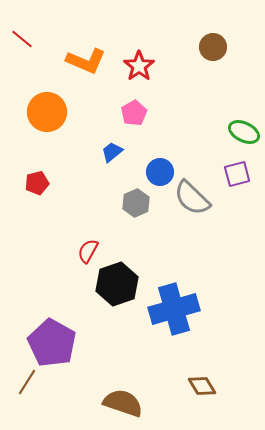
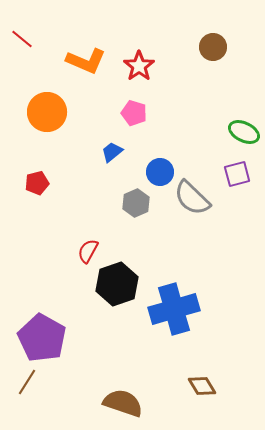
pink pentagon: rotated 25 degrees counterclockwise
purple pentagon: moved 10 px left, 5 px up
